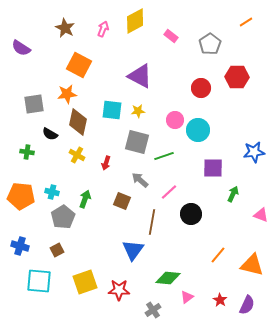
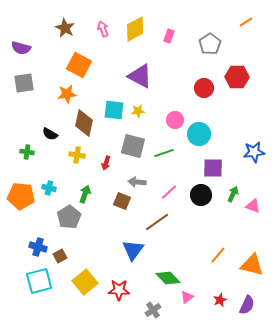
yellow diamond at (135, 21): moved 8 px down
pink arrow at (103, 29): rotated 42 degrees counterclockwise
pink rectangle at (171, 36): moved 2 px left; rotated 72 degrees clockwise
purple semicircle at (21, 48): rotated 18 degrees counterclockwise
red circle at (201, 88): moved 3 px right
gray square at (34, 104): moved 10 px left, 21 px up
cyan square at (112, 110): moved 2 px right
brown diamond at (78, 122): moved 6 px right, 1 px down
cyan circle at (198, 130): moved 1 px right, 4 px down
gray square at (137, 142): moved 4 px left, 4 px down
yellow cross at (77, 155): rotated 21 degrees counterclockwise
green line at (164, 156): moved 3 px up
gray arrow at (140, 180): moved 3 px left, 2 px down; rotated 36 degrees counterclockwise
cyan cross at (52, 192): moved 3 px left, 4 px up
green arrow at (85, 199): moved 5 px up
black circle at (191, 214): moved 10 px right, 19 px up
pink triangle at (261, 215): moved 8 px left, 9 px up
gray pentagon at (63, 217): moved 6 px right
brown line at (152, 222): moved 5 px right; rotated 45 degrees clockwise
blue cross at (20, 246): moved 18 px right, 1 px down
brown square at (57, 250): moved 3 px right, 6 px down
green diamond at (168, 278): rotated 40 degrees clockwise
cyan square at (39, 281): rotated 20 degrees counterclockwise
yellow square at (85, 282): rotated 20 degrees counterclockwise
red star at (220, 300): rotated 16 degrees clockwise
